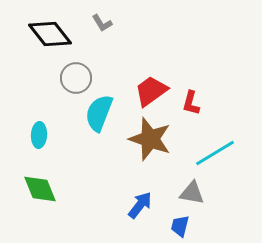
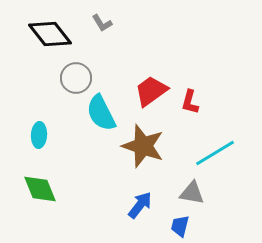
red L-shape: moved 1 px left, 1 px up
cyan semicircle: moved 2 px right; rotated 48 degrees counterclockwise
brown star: moved 7 px left, 7 px down
